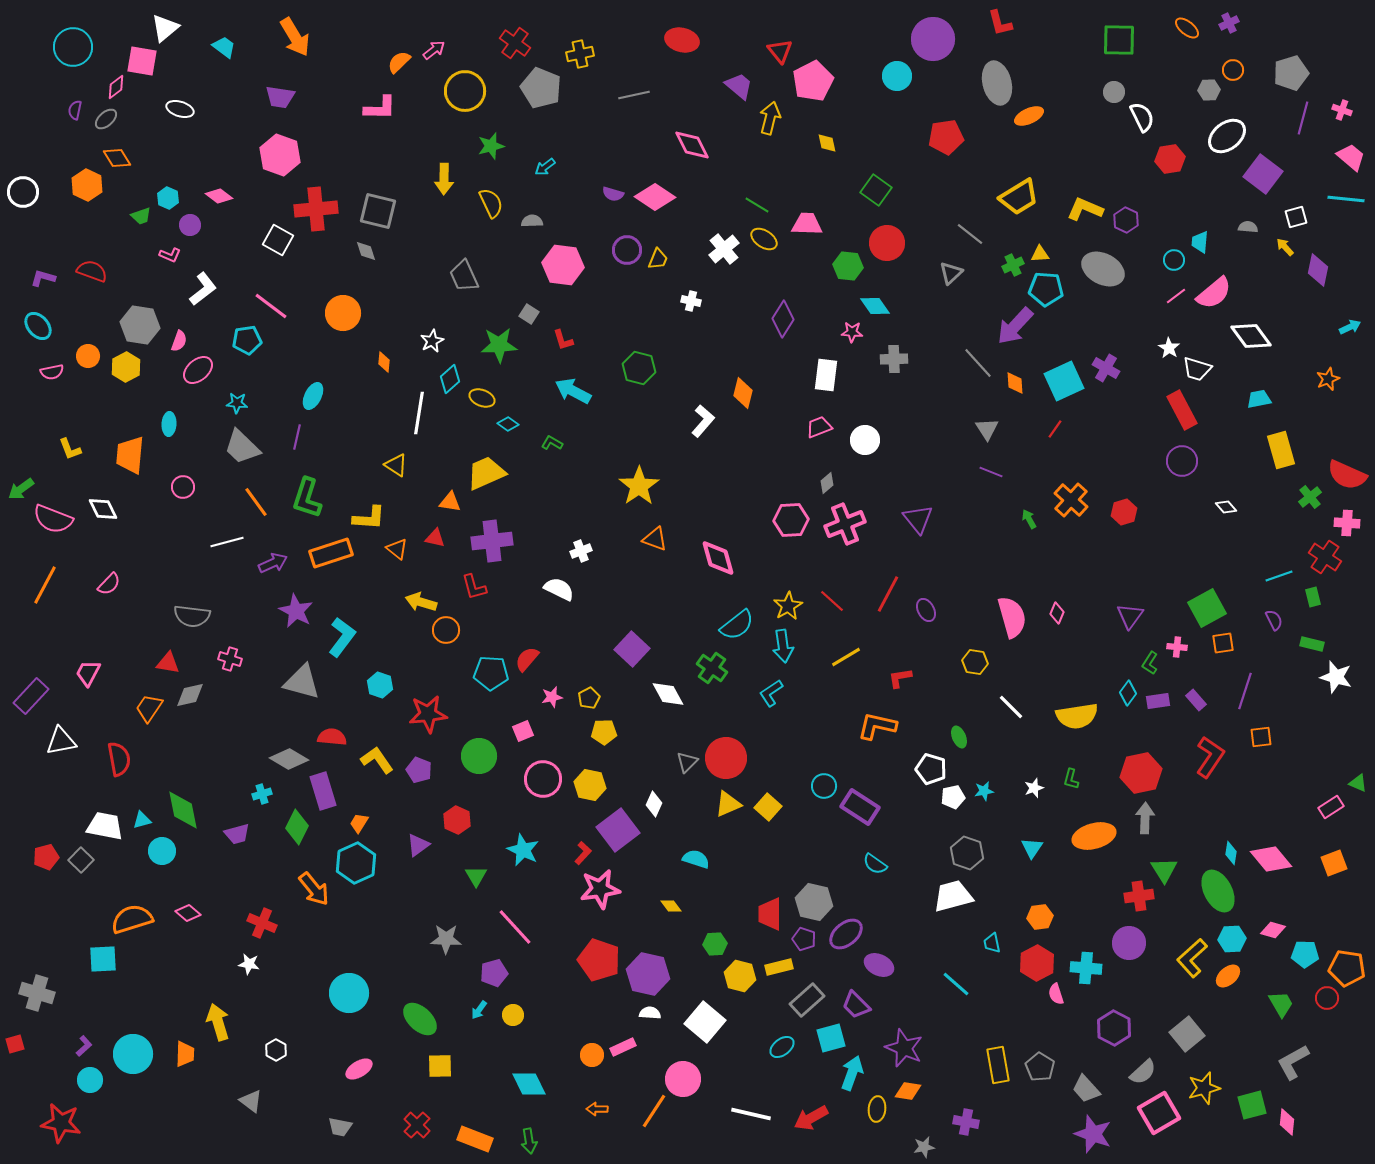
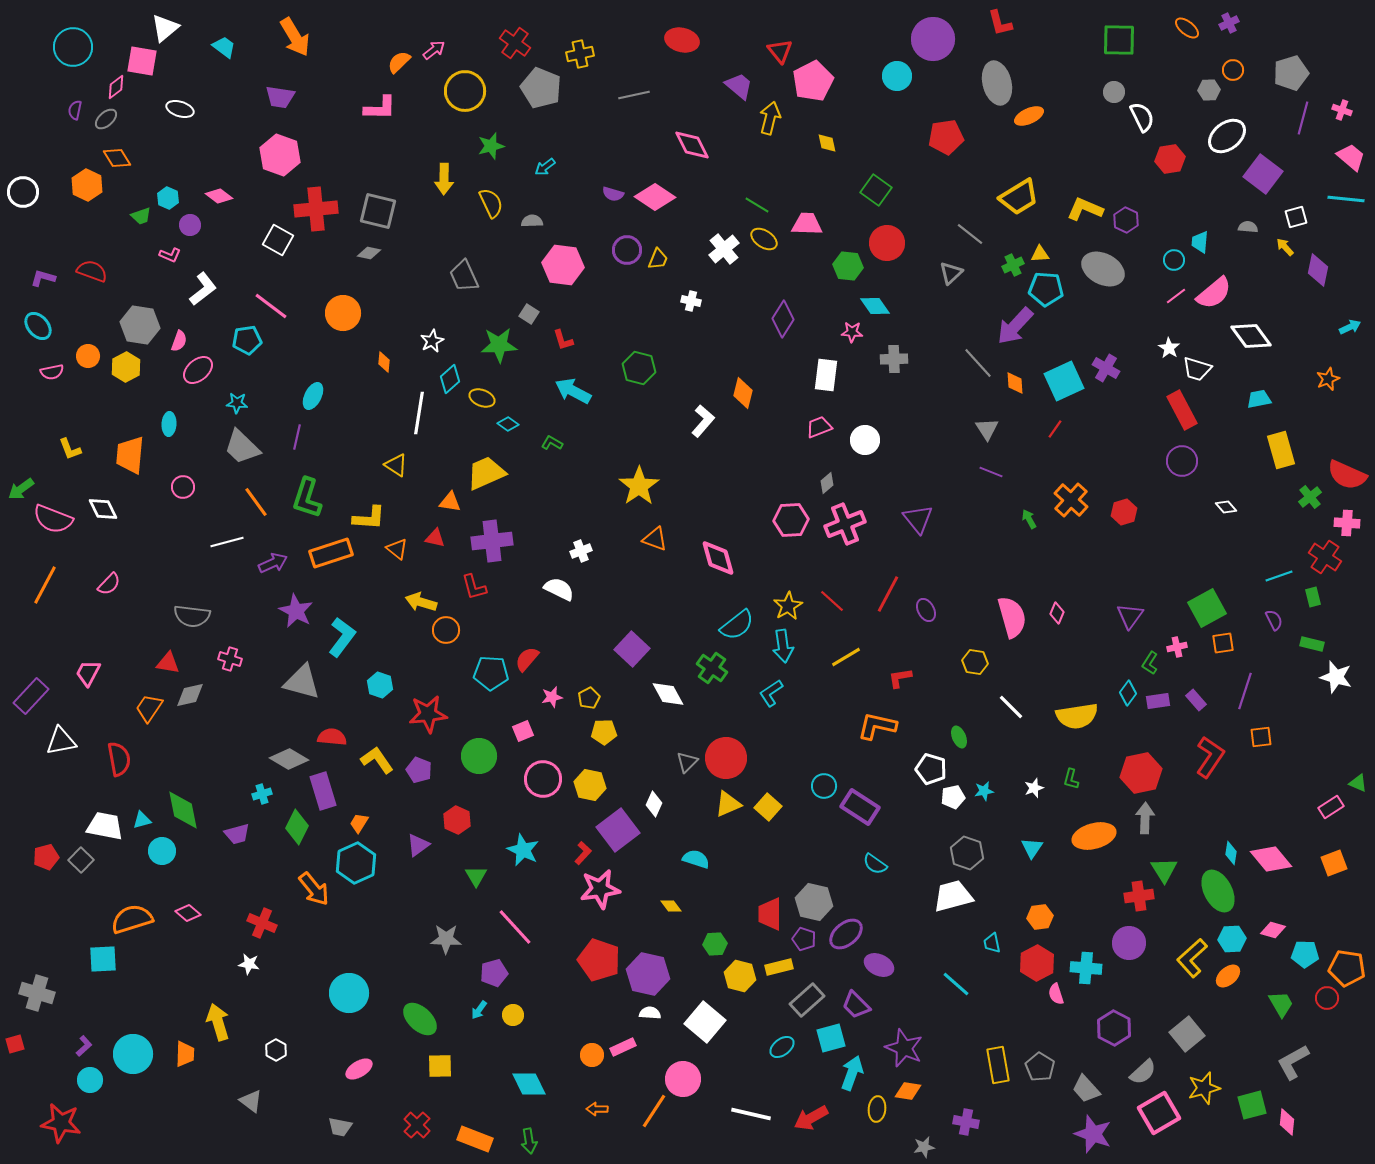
gray diamond at (366, 251): moved 3 px right, 2 px down; rotated 60 degrees counterclockwise
pink cross at (1177, 647): rotated 18 degrees counterclockwise
